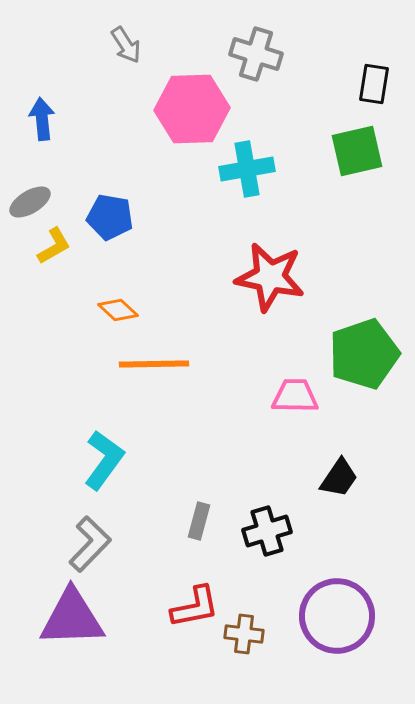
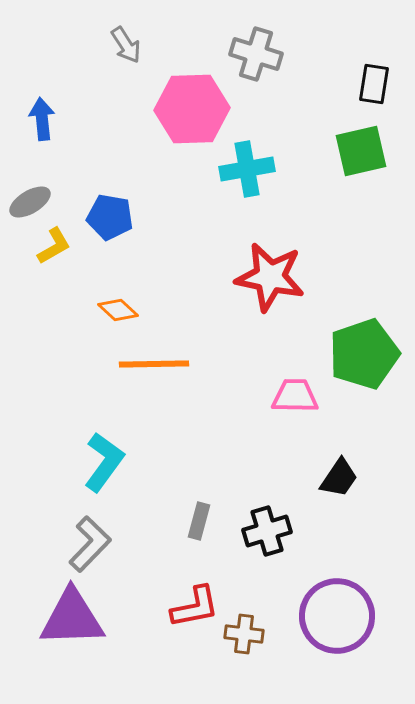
green square: moved 4 px right
cyan L-shape: moved 2 px down
